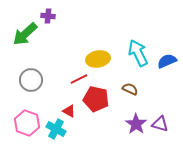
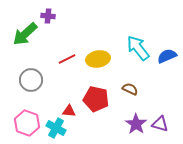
cyan arrow: moved 5 px up; rotated 12 degrees counterclockwise
blue semicircle: moved 5 px up
red line: moved 12 px left, 20 px up
red triangle: rotated 24 degrees counterclockwise
cyan cross: moved 1 px up
